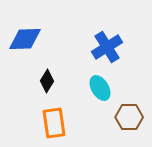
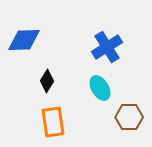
blue diamond: moved 1 px left, 1 px down
orange rectangle: moved 1 px left, 1 px up
